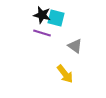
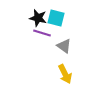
black star: moved 4 px left, 3 px down
gray triangle: moved 11 px left
yellow arrow: rotated 12 degrees clockwise
